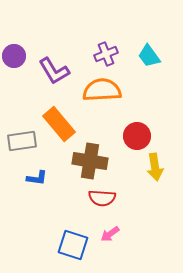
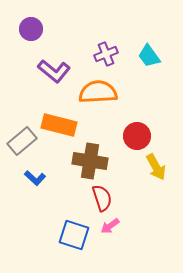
purple circle: moved 17 px right, 27 px up
purple L-shape: rotated 20 degrees counterclockwise
orange semicircle: moved 4 px left, 2 px down
orange rectangle: moved 1 px down; rotated 36 degrees counterclockwise
gray rectangle: rotated 32 degrees counterclockwise
yellow arrow: moved 1 px right; rotated 20 degrees counterclockwise
blue L-shape: moved 2 px left; rotated 35 degrees clockwise
red semicircle: rotated 112 degrees counterclockwise
pink arrow: moved 8 px up
blue square: moved 1 px right, 10 px up
